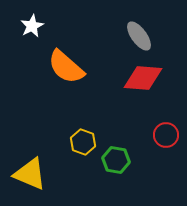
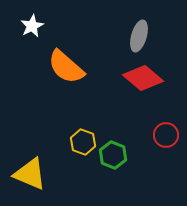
gray ellipse: rotated 52 degrees clockwise
red diamond: rotated 36 degrees clockwise
green hexagon: moved 3 px left, 5 px up; rotated 12 degrees clockwise
